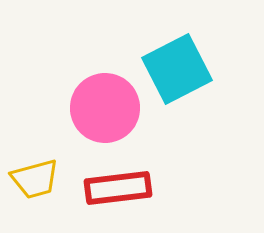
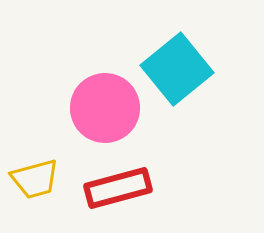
cyan square: rotated 12 degrees counterclockwise
red rectangle: rotated 8 degrees counterclockwise
